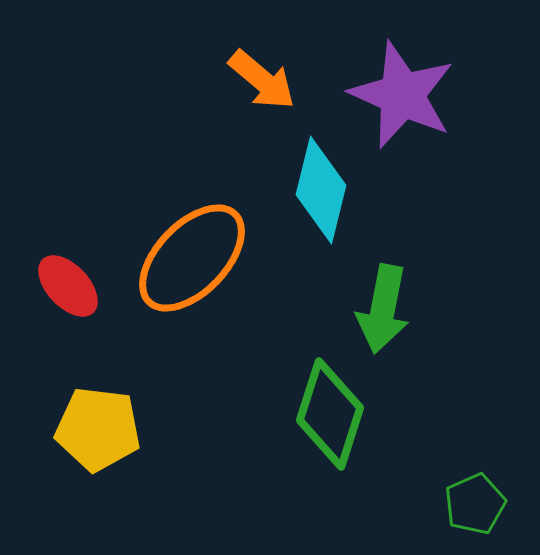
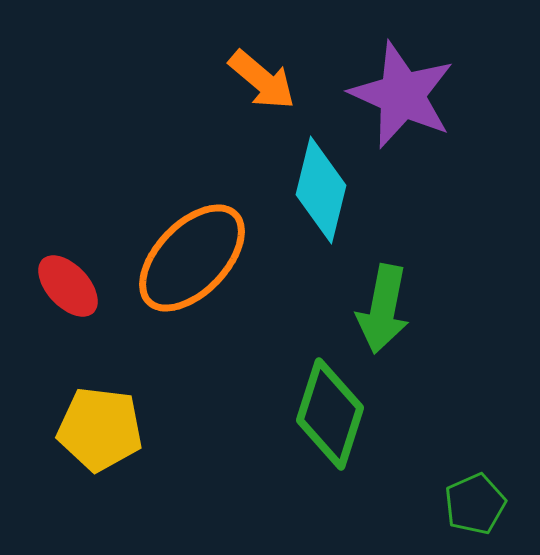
yellow pentagon: moved 2 px right
